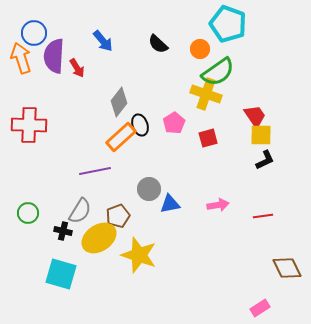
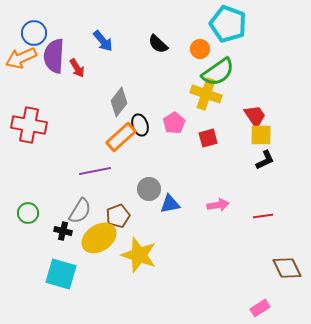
orange arrow: rotated 96 degrees counterclockwise
red cross: rotated 8 degrees clockwise
